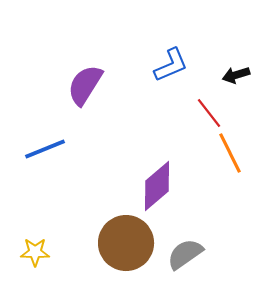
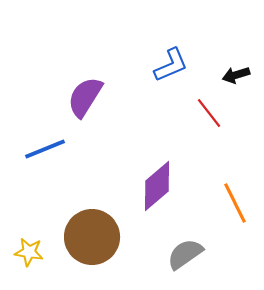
purple semicircle: moved 12 px down
orange line: moved 5 px right, 50 px down
brown circle: moved 34 px left, 6 px up
yellow star: moved 6 px left; rotated 8 degrees clockwise
